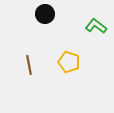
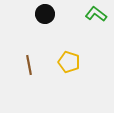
green L-shape: moved 12 px up
